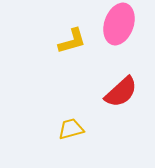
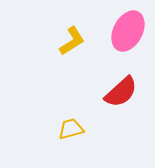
pink ellipse: moved 9 px right, 7 px down; rotated 9 degrees clockwise
yellow L-shape: rotated 16 degrees counterclockwise
